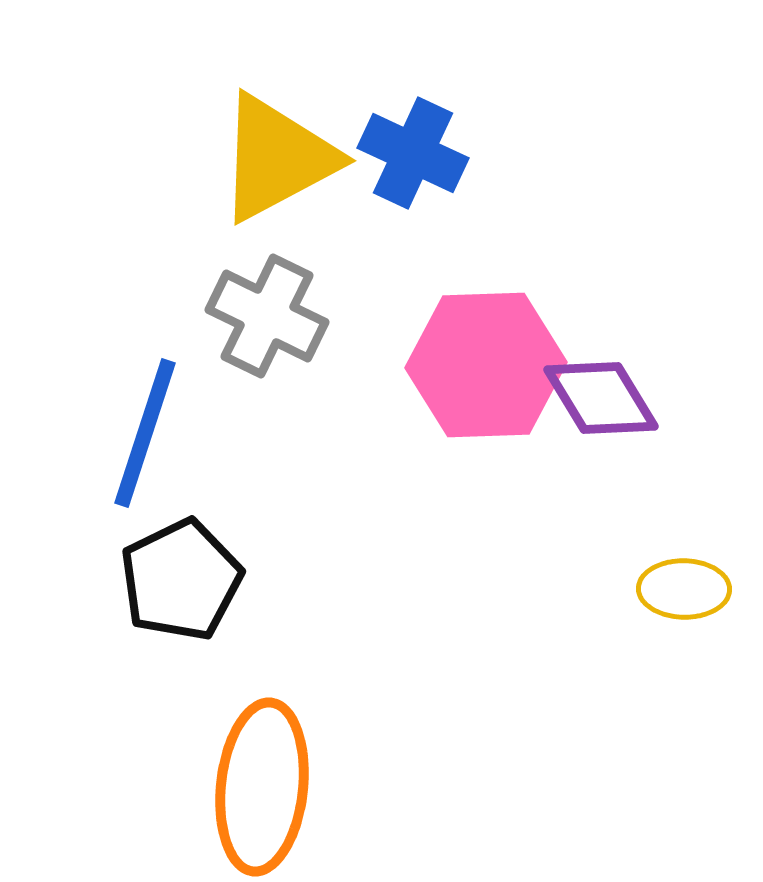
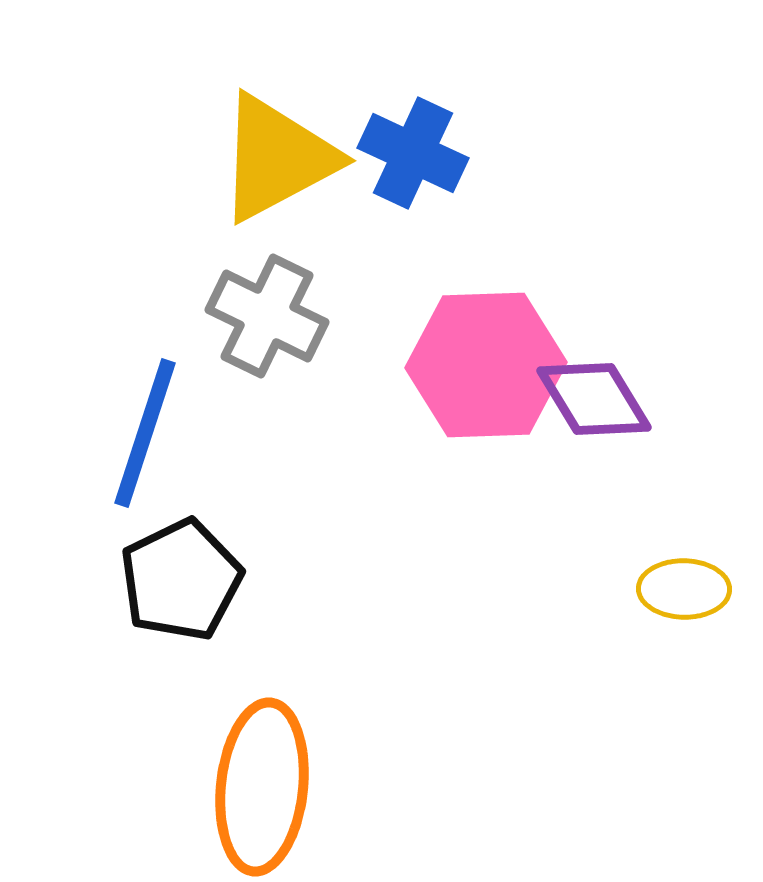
purple diamond: moved 7 px left, 1 px down
